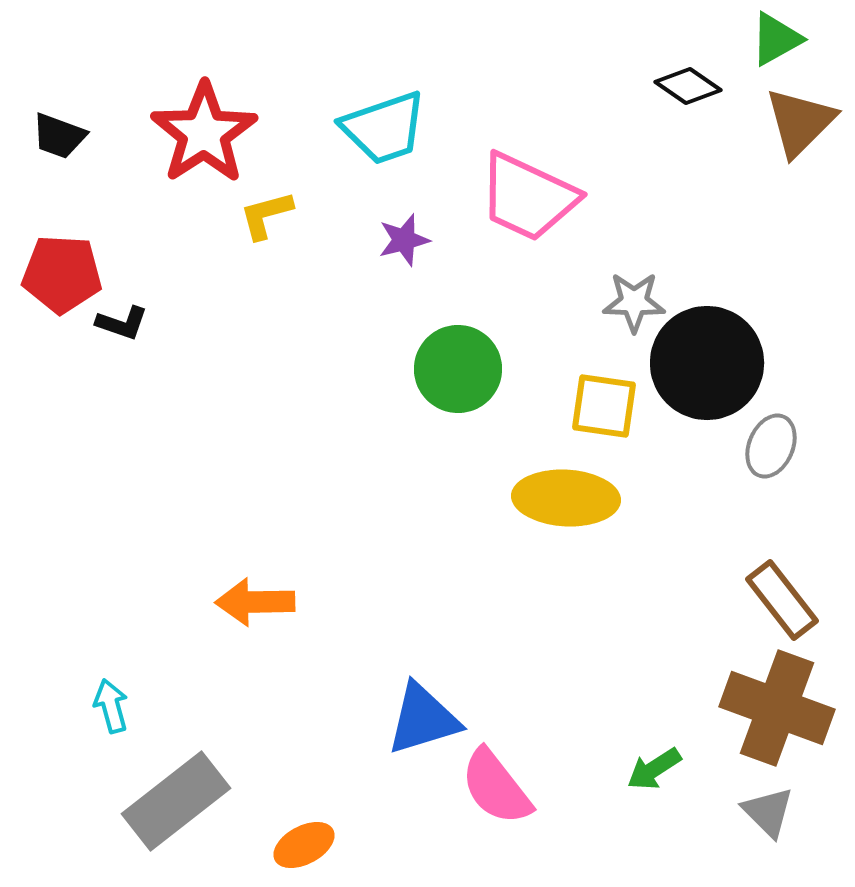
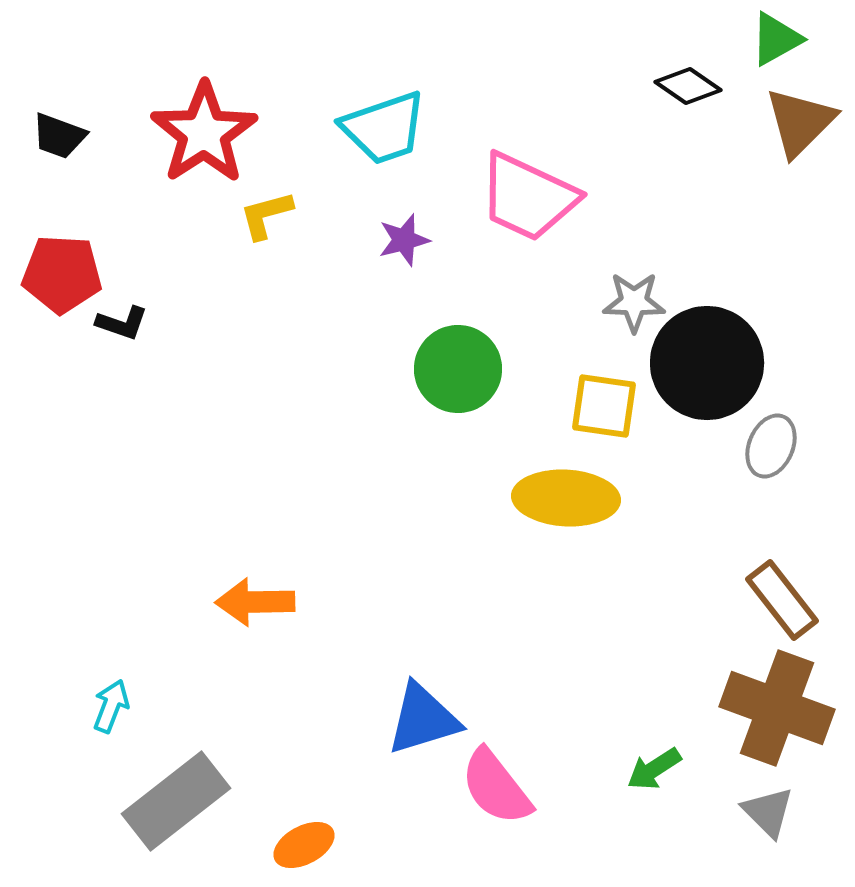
cyan arrow: rotated 36 degrees clockwise
